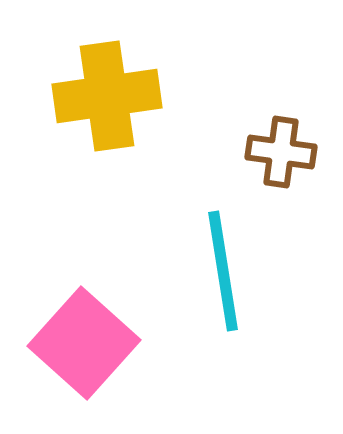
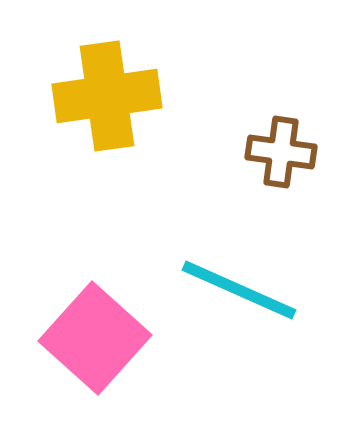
cyan line: moved 16 px right, 19 px down; rotated 57 degrees counterclockwise
pink square: moved 11 px right, 5 px up
